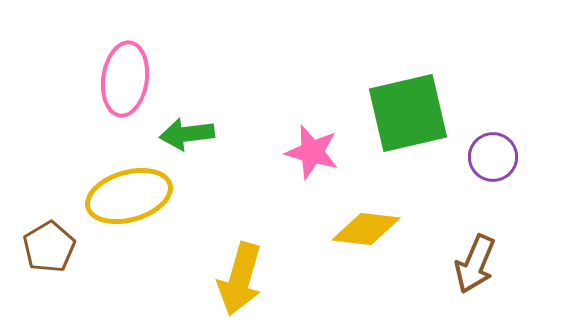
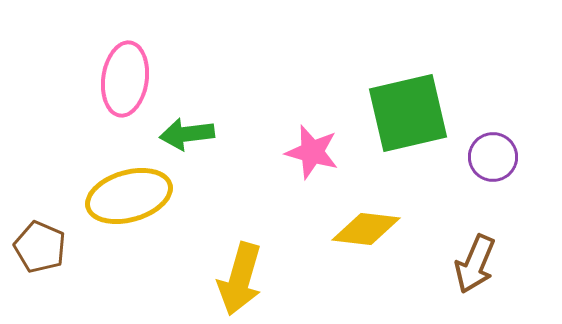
brown pentagon: moved 9 px left; rotated 18 degrees counterclockwise
